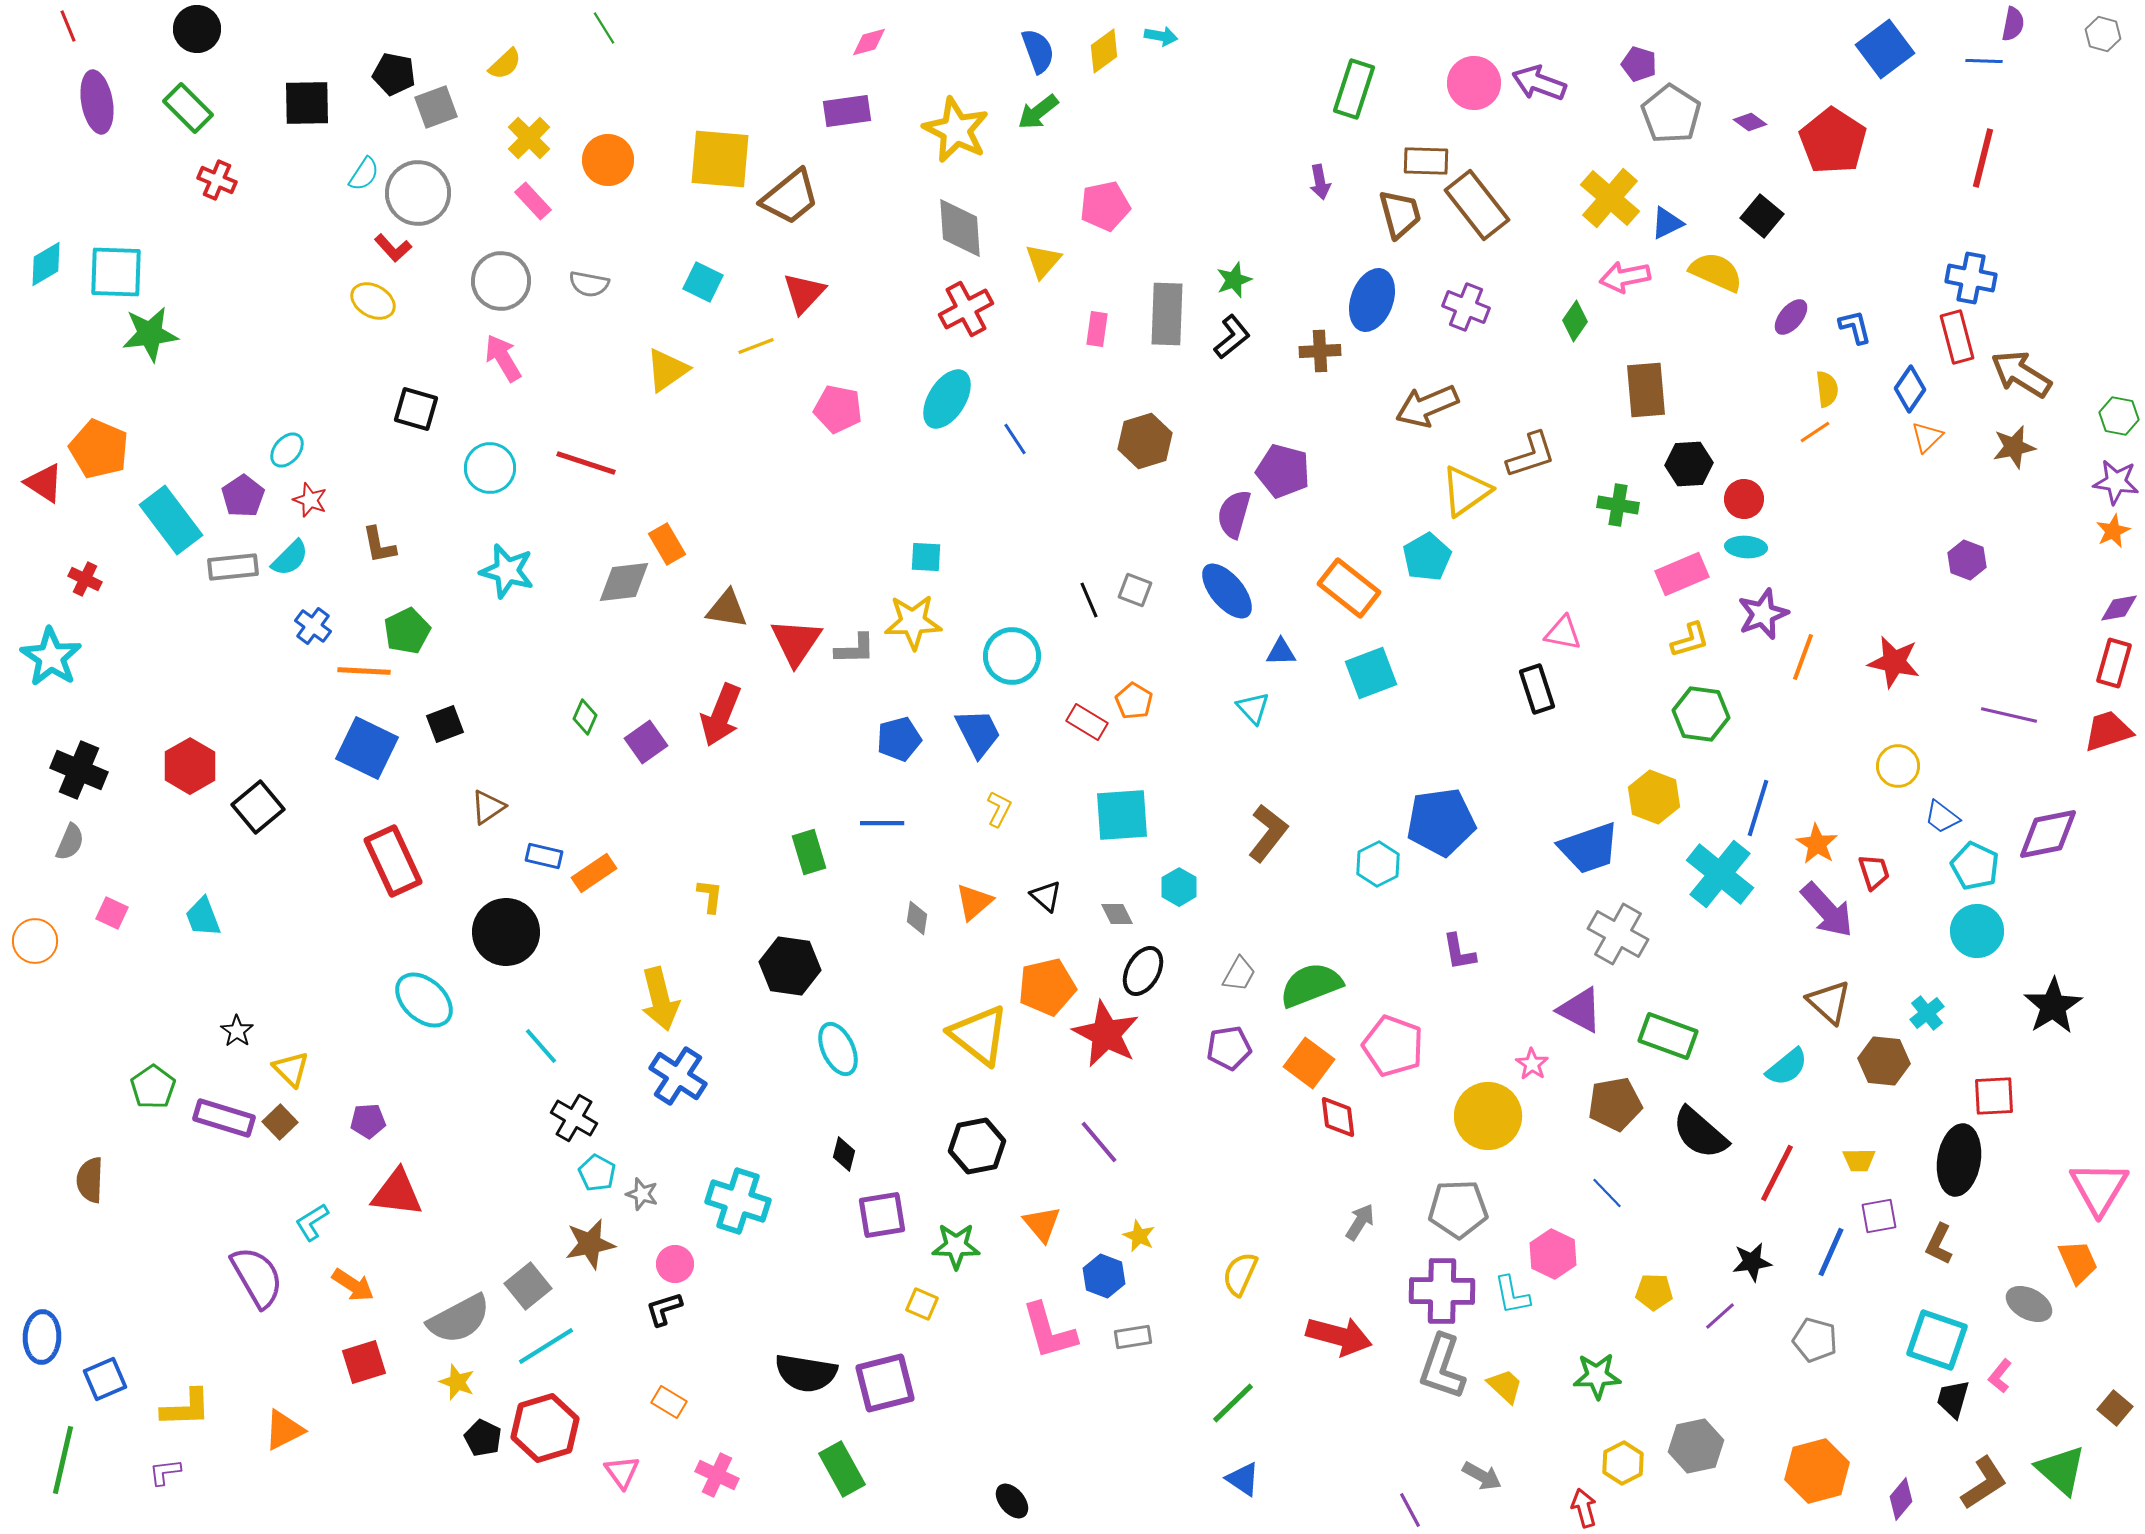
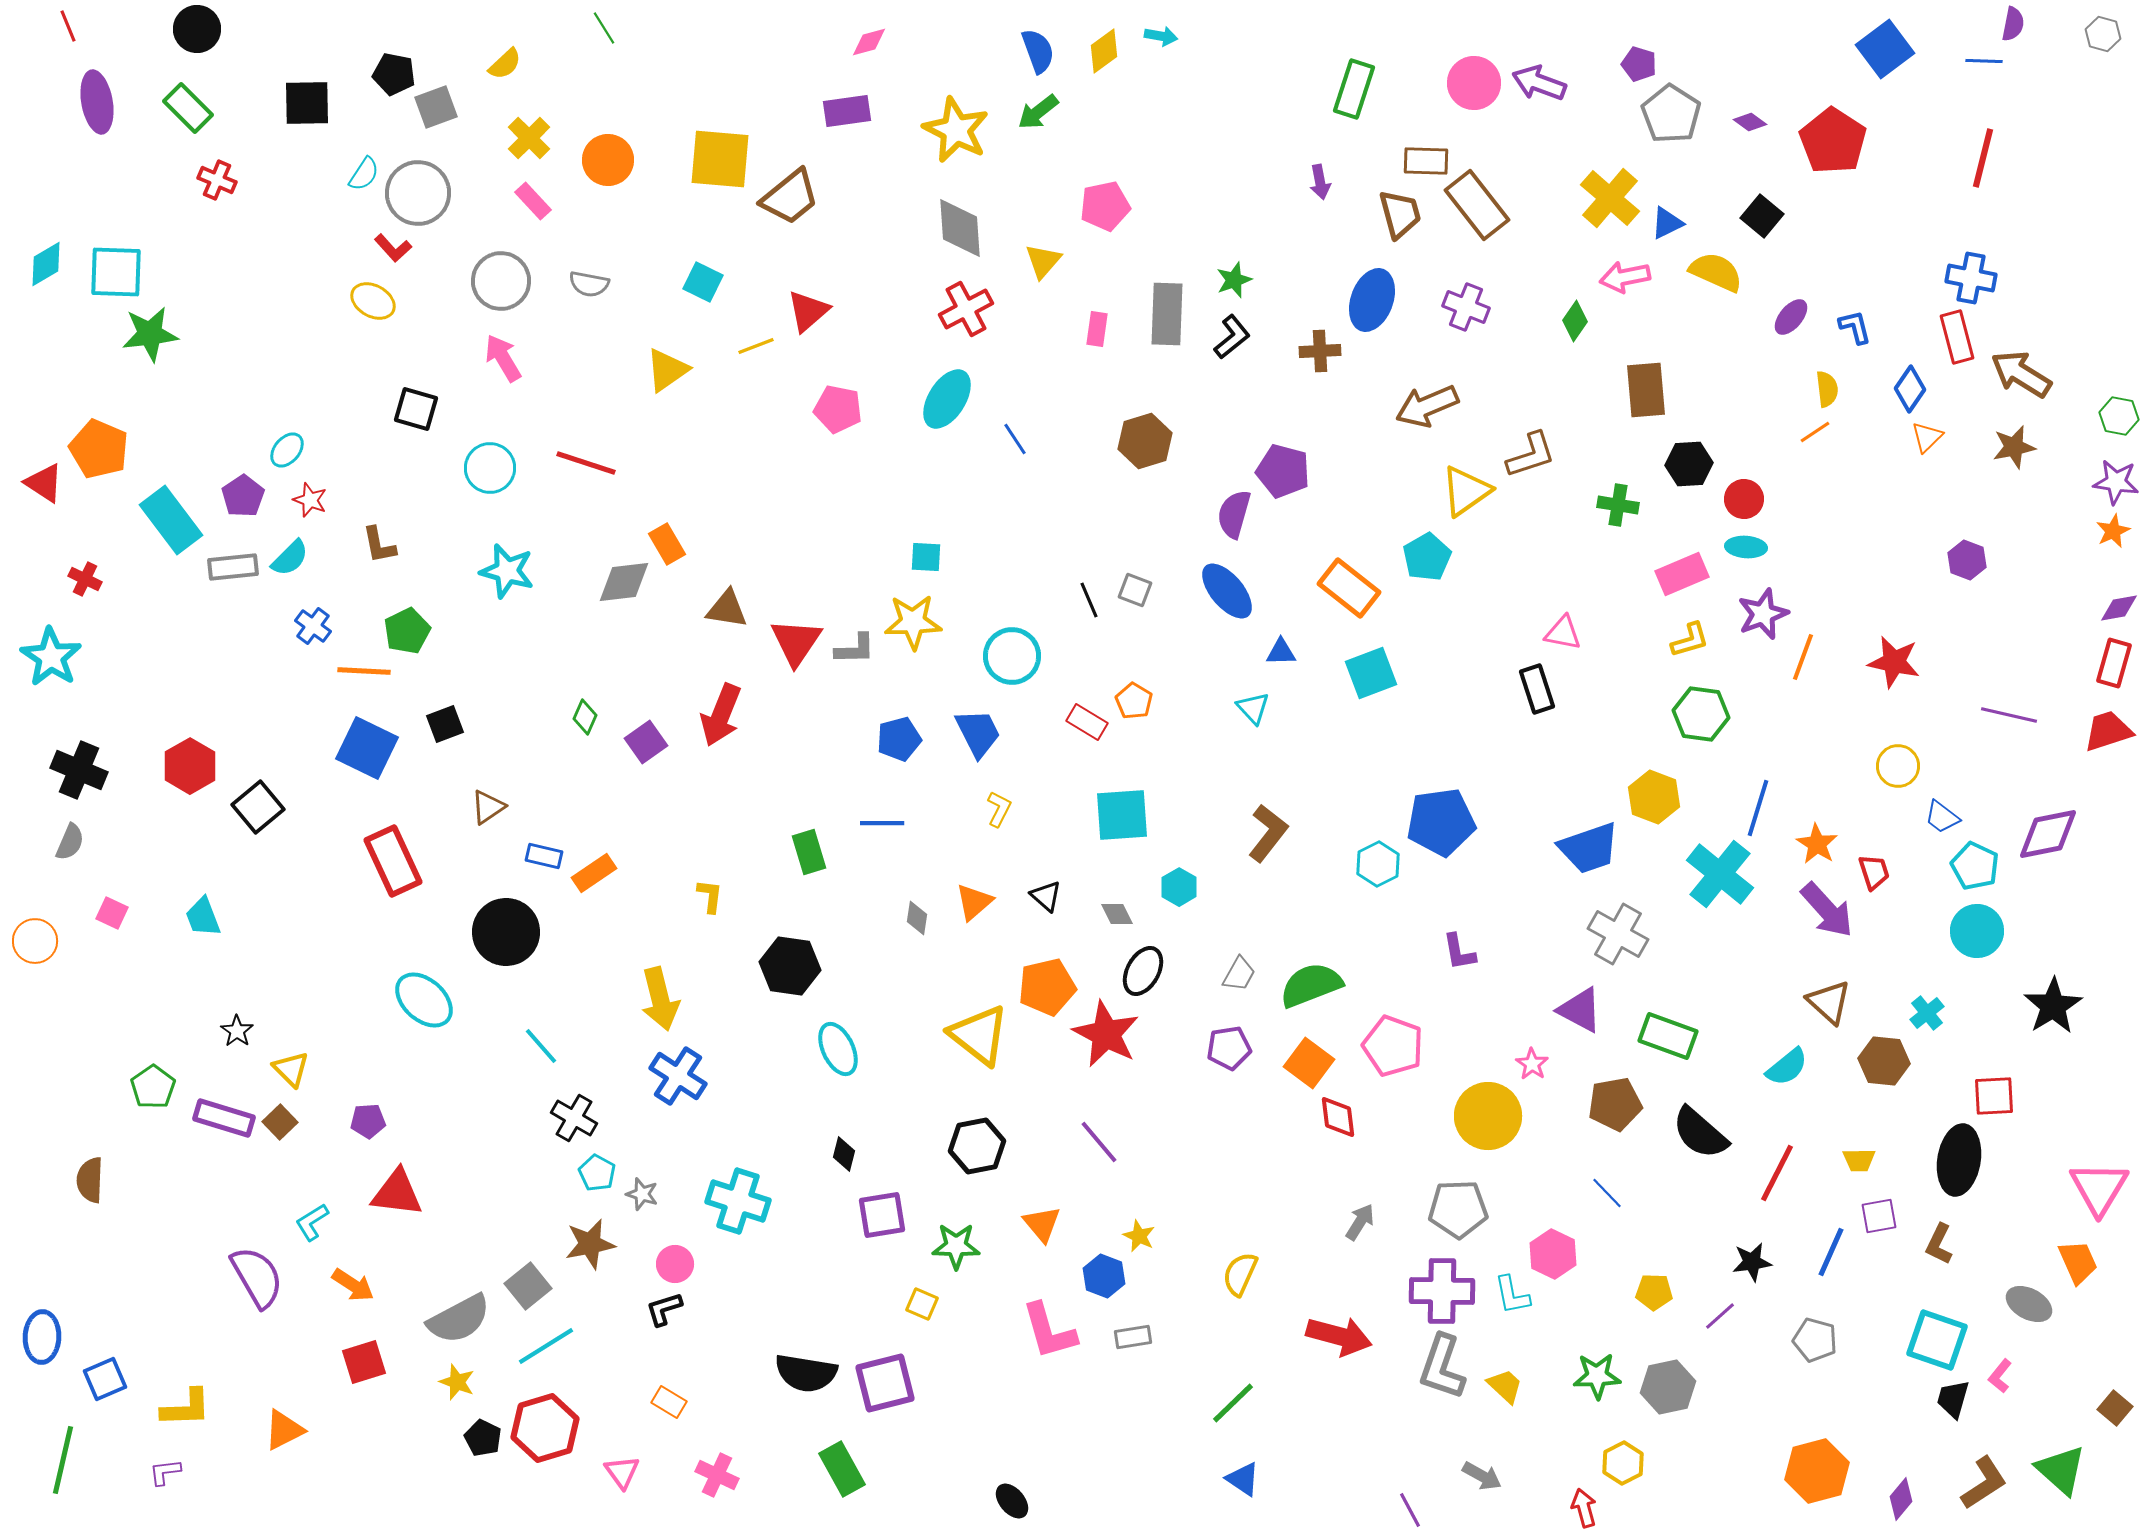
red triangle at (804, 293): moved 4 px right, 18 px down; rotated 6 degrees clockwise
gray hexagon at (1696, 1446): moved 28 px left, 59 px up
